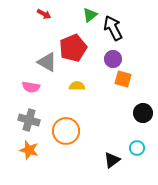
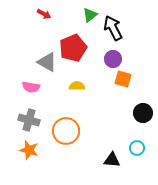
black triangle: rotated 42 degrees clockwise
